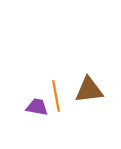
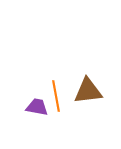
brown triangle: moved 1 px left, 1 px down
